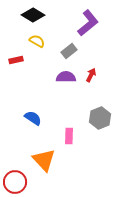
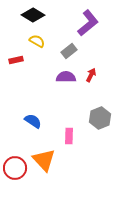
blue semicircle: moved 3 px down
red circle: moved 14 px up
